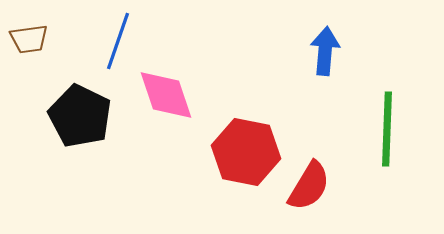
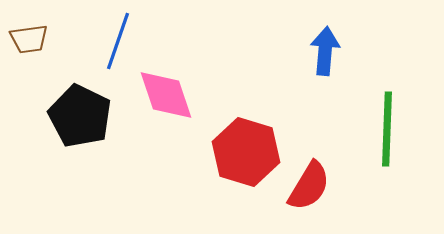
red hexagon: rotated 6 degrees clockwise
